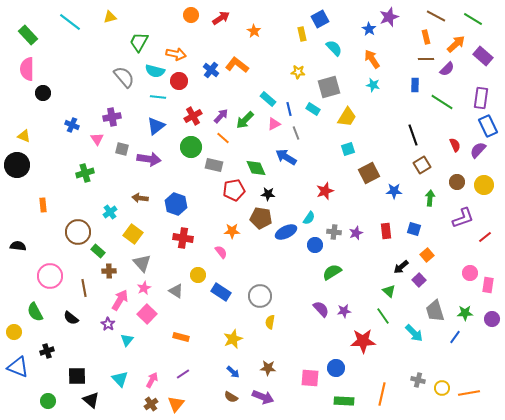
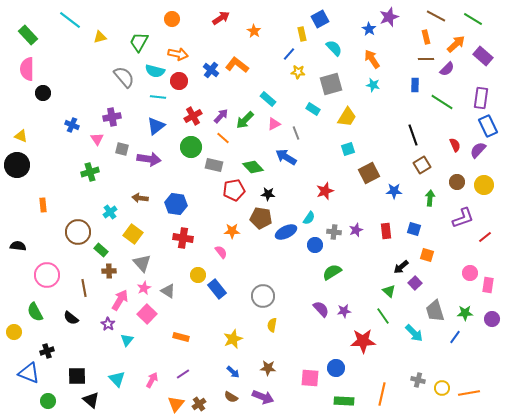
orange circle at (191, 15): moved 19 px left, 4 px down
yellow triangle at (110, 17): moved 10 px left, 20 px down
cyan line at (70, 22): moved 2 px up
orange arrow at (176, 54): moved 2 px right
gray square at (329, 87): moved 2 px right, 3 px up
blue line at (289, 109): moved 55 px up; rotated 56 degrees clockwise
yellow triangle at (24, 136): moved 3 px left
green diamond at (256, 168): moved 3 px left, 1 px up; rotated 20 degrees counterclockwise
green cross at (85, 173): moved 5 px right, 1 px up
blue hexagon at (176, 204): rotated 10 degrees counterclockwise
purple star at (356, 233): moved 3 px up
green rectangle at (98, 251): moved 3 px right, 1 px up
orange square at (427, 255): rotated 32 degrees counterclockwise
pink circle at (50, 276): moved 3 px left, 1 px up
purple square at (419, 280): moved 4 px left, 3 px down
gray triangle at (176, 291): moved 8 px left
blue rectangle at (221, 292): moved 4 px left, 3 px up; rotated 18 degrees clockwise
gray circle at (260, 296): moved 3 px right
yellow semicircle at (270, 322): moved 2 px right, 3 px down
blue triangle at (18, 367): moved 11 px right, 6 px down
cyan triangle at (120, 379): moved 3 px left
brown cross at (151, 404): moved 48 px right
